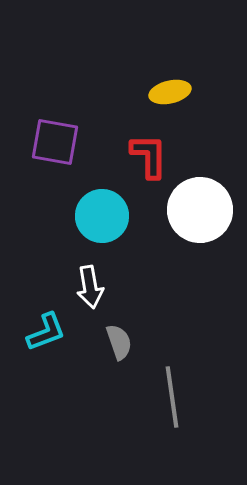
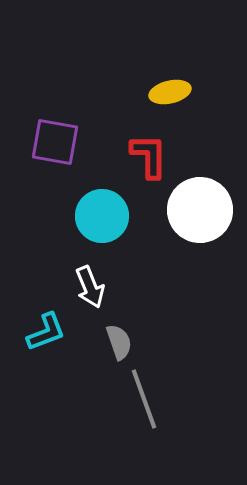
white arrow: rotated 12 degrees counterclockwise
gray line: moved 28 px left, 2 px down; rotated 12 degrees counterclockwise
